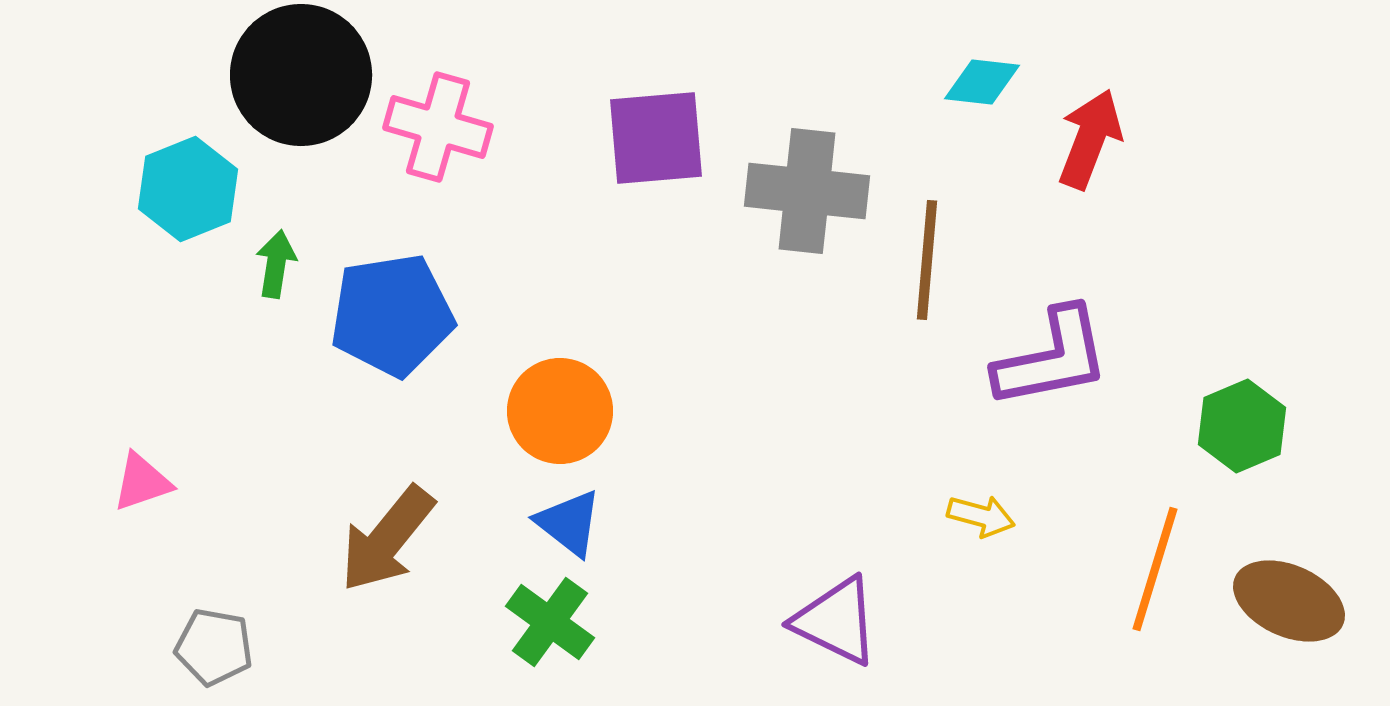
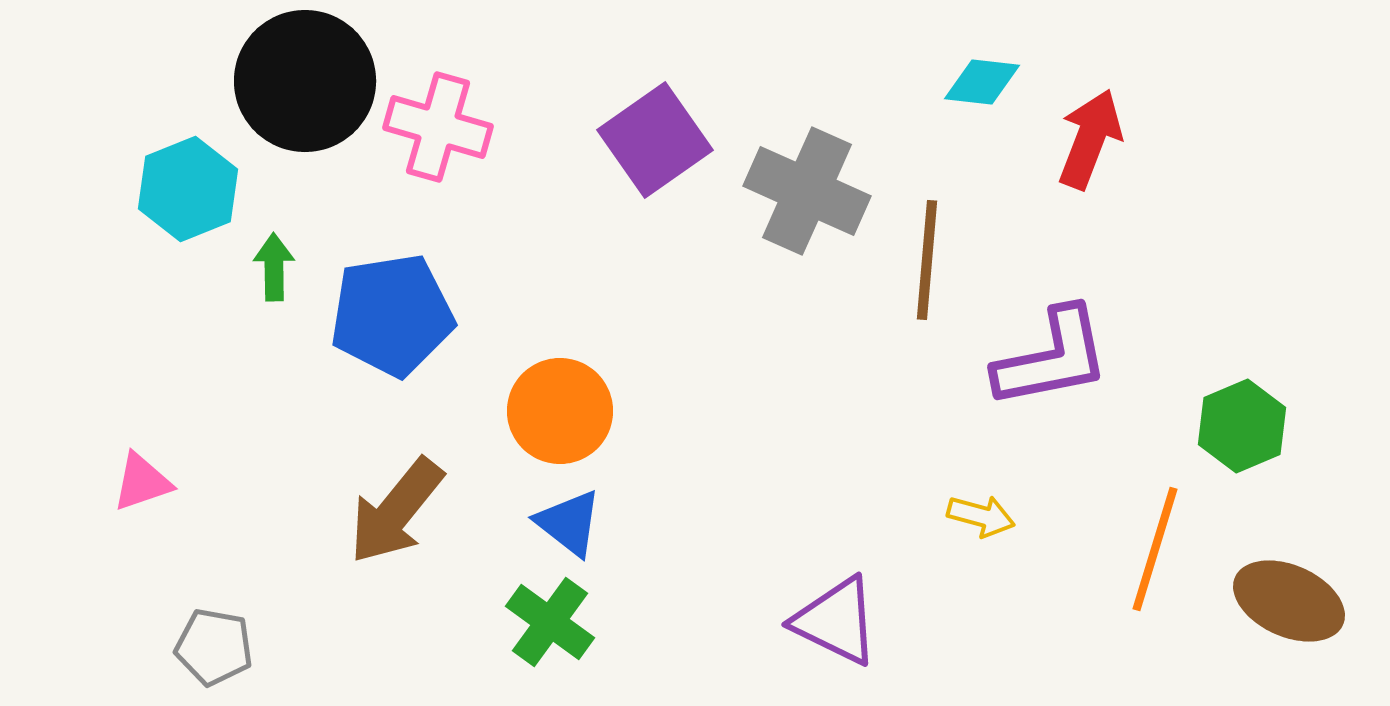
black circle: moved 4 px right, 6 px down
purple square: moved 1 px left, 2 px down; rotated 30 degrees counterclockwise
gray cross: rotated 18 degrees clockwise
green arrow: moved 2 px left, 3 px down; rotated 10 degrees counterclockwise
brown arrow: moved 9 px right, 28 px up
orange line: moved 20 px up
